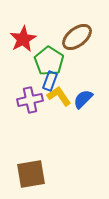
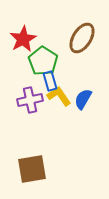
brown ellipse: moved 5 px right, 1 px down; rotated 20 degrees counterclockwise
green pentagon: moved 6 px left
blue rectangle: rotated 36 degrees counterclockwise
blue semicircle: rotated 15 degrees counterclockwise
brown square: moved 1 px right, 5 px up
